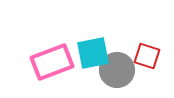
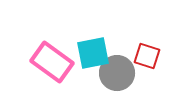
pink rectangle: rotated 57 degrees clockwise
gray circle: moved 3 px down
